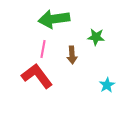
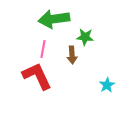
green star: moved 11 px left
red L-shape: rotated 12 degrees clockwise
